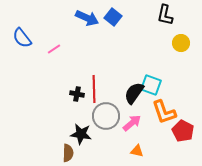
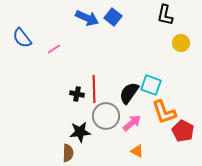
black semicircle: moved 5 px left
black star: moved 1 px left, 2 px up; rotated 15 degrees counterclockwise
orange triangle: rotated 16 degrees clockwise
